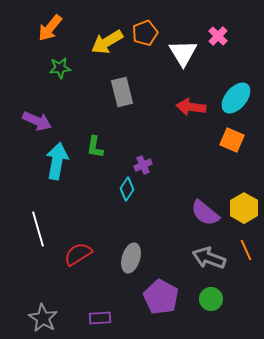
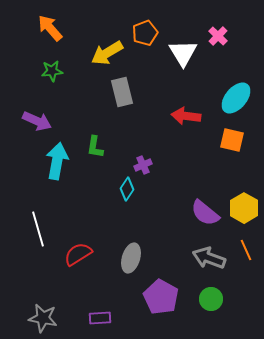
orange arrow: rotated 100 degrees clockwise
yellow arrow: moved 11 px down
green star: moved 8 px left, 3 px down
red arrow: moved 5 px left, 9 px down
orange square: rotated 10 degrees counterclockwise
gray star: rotated 20 degrees counterclockwise
